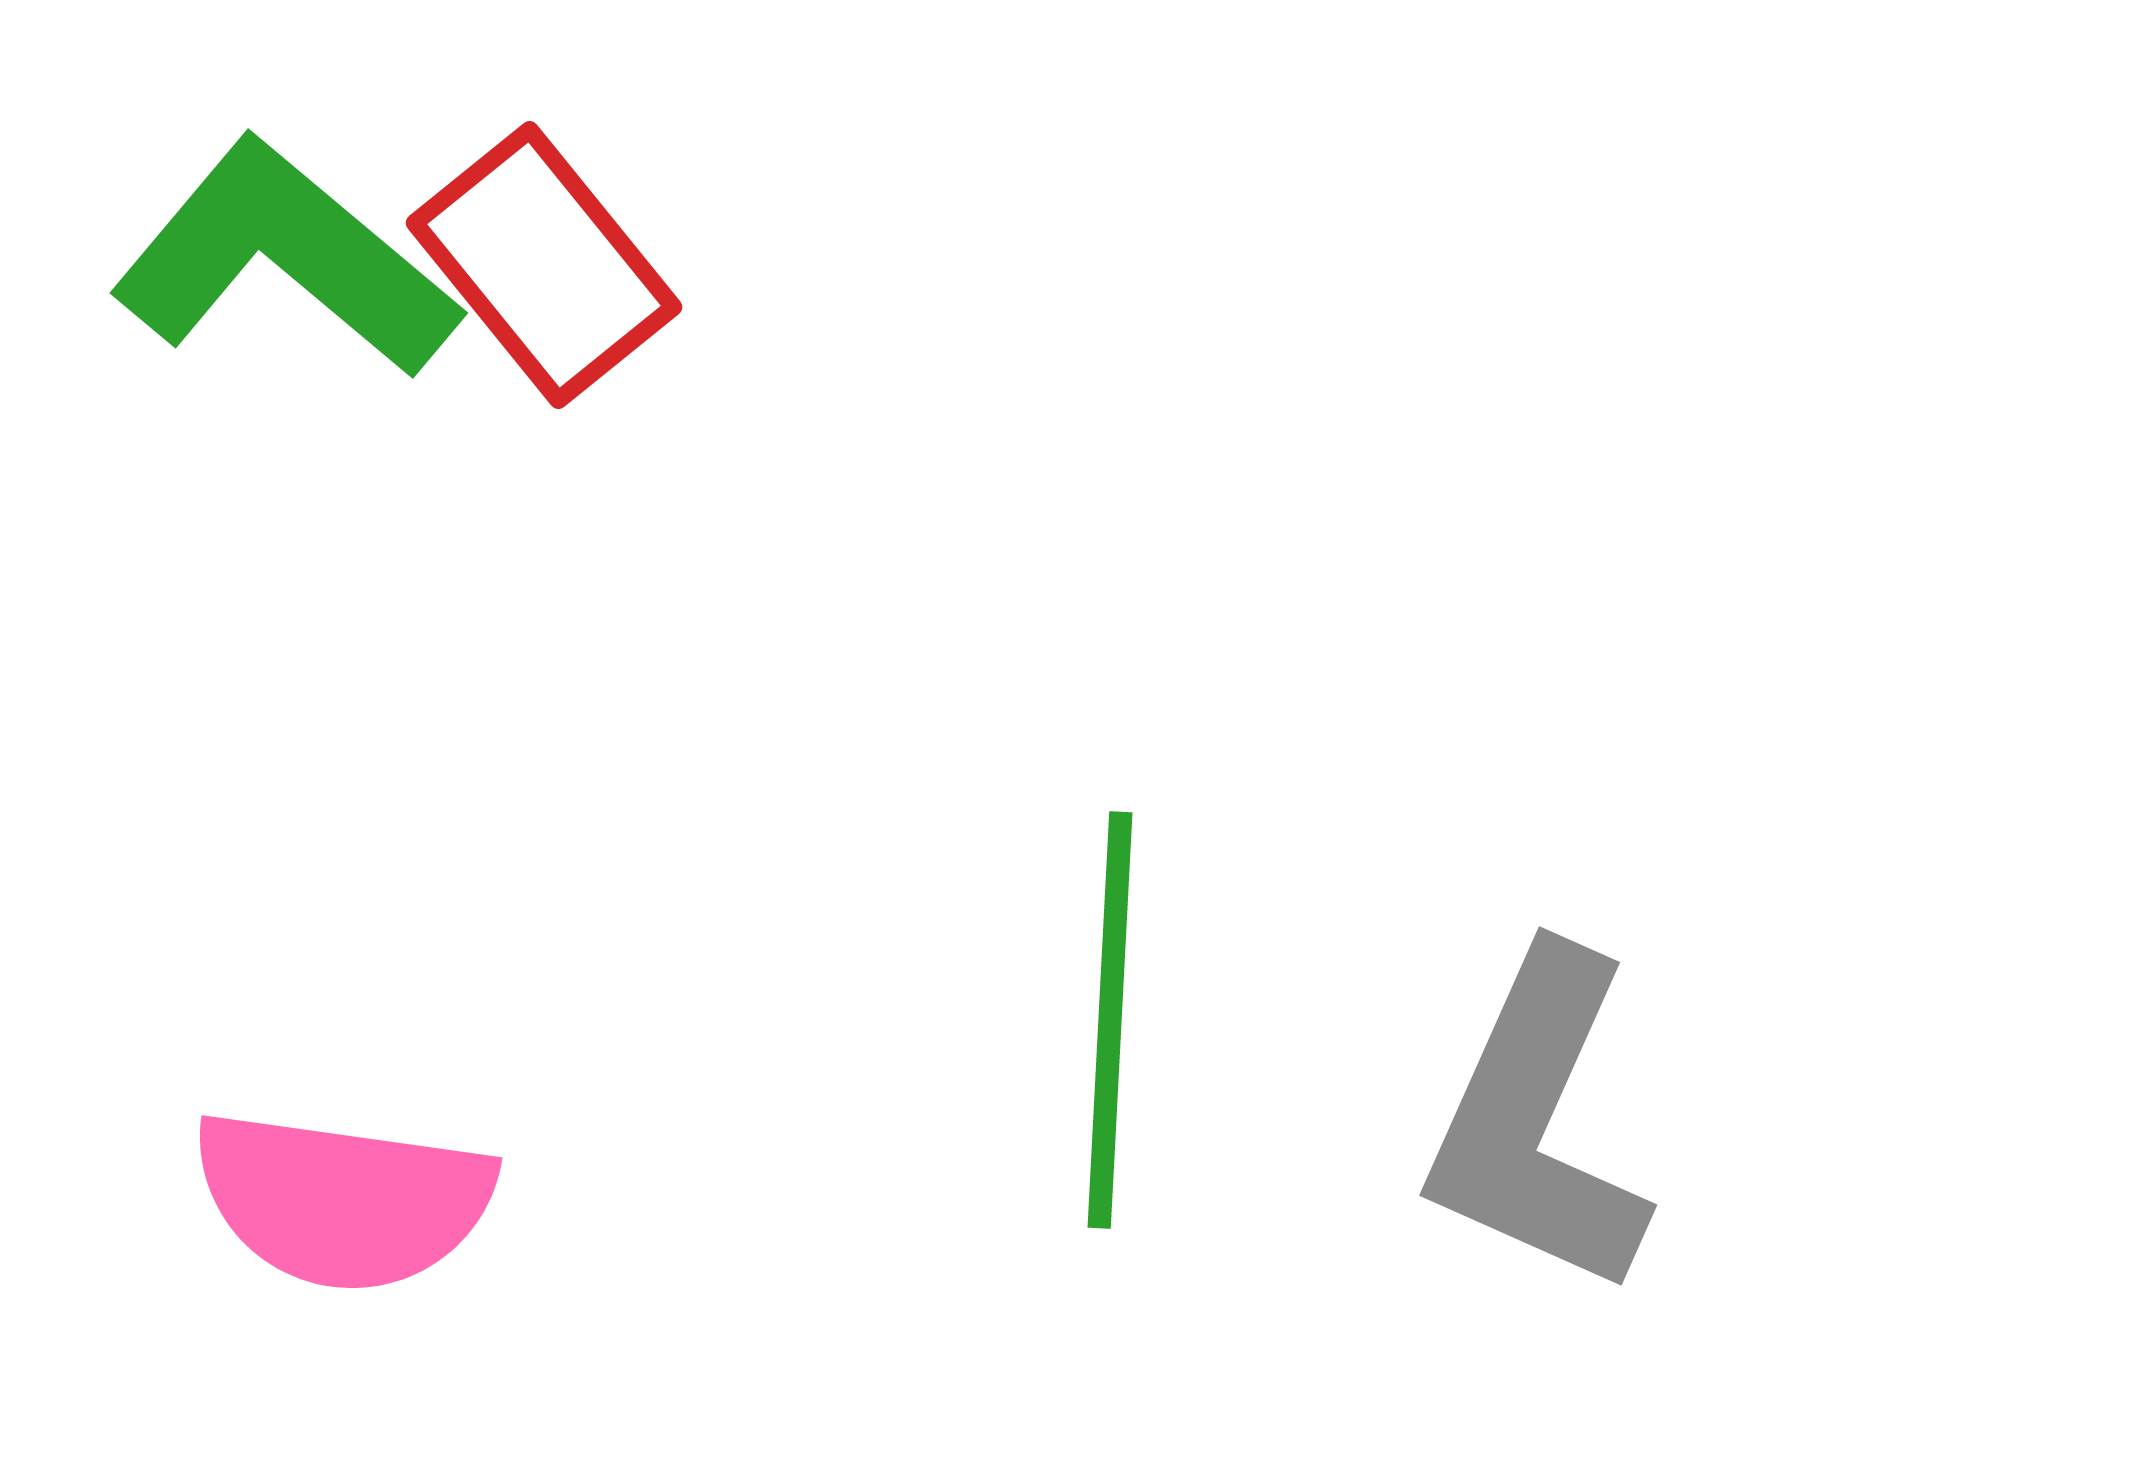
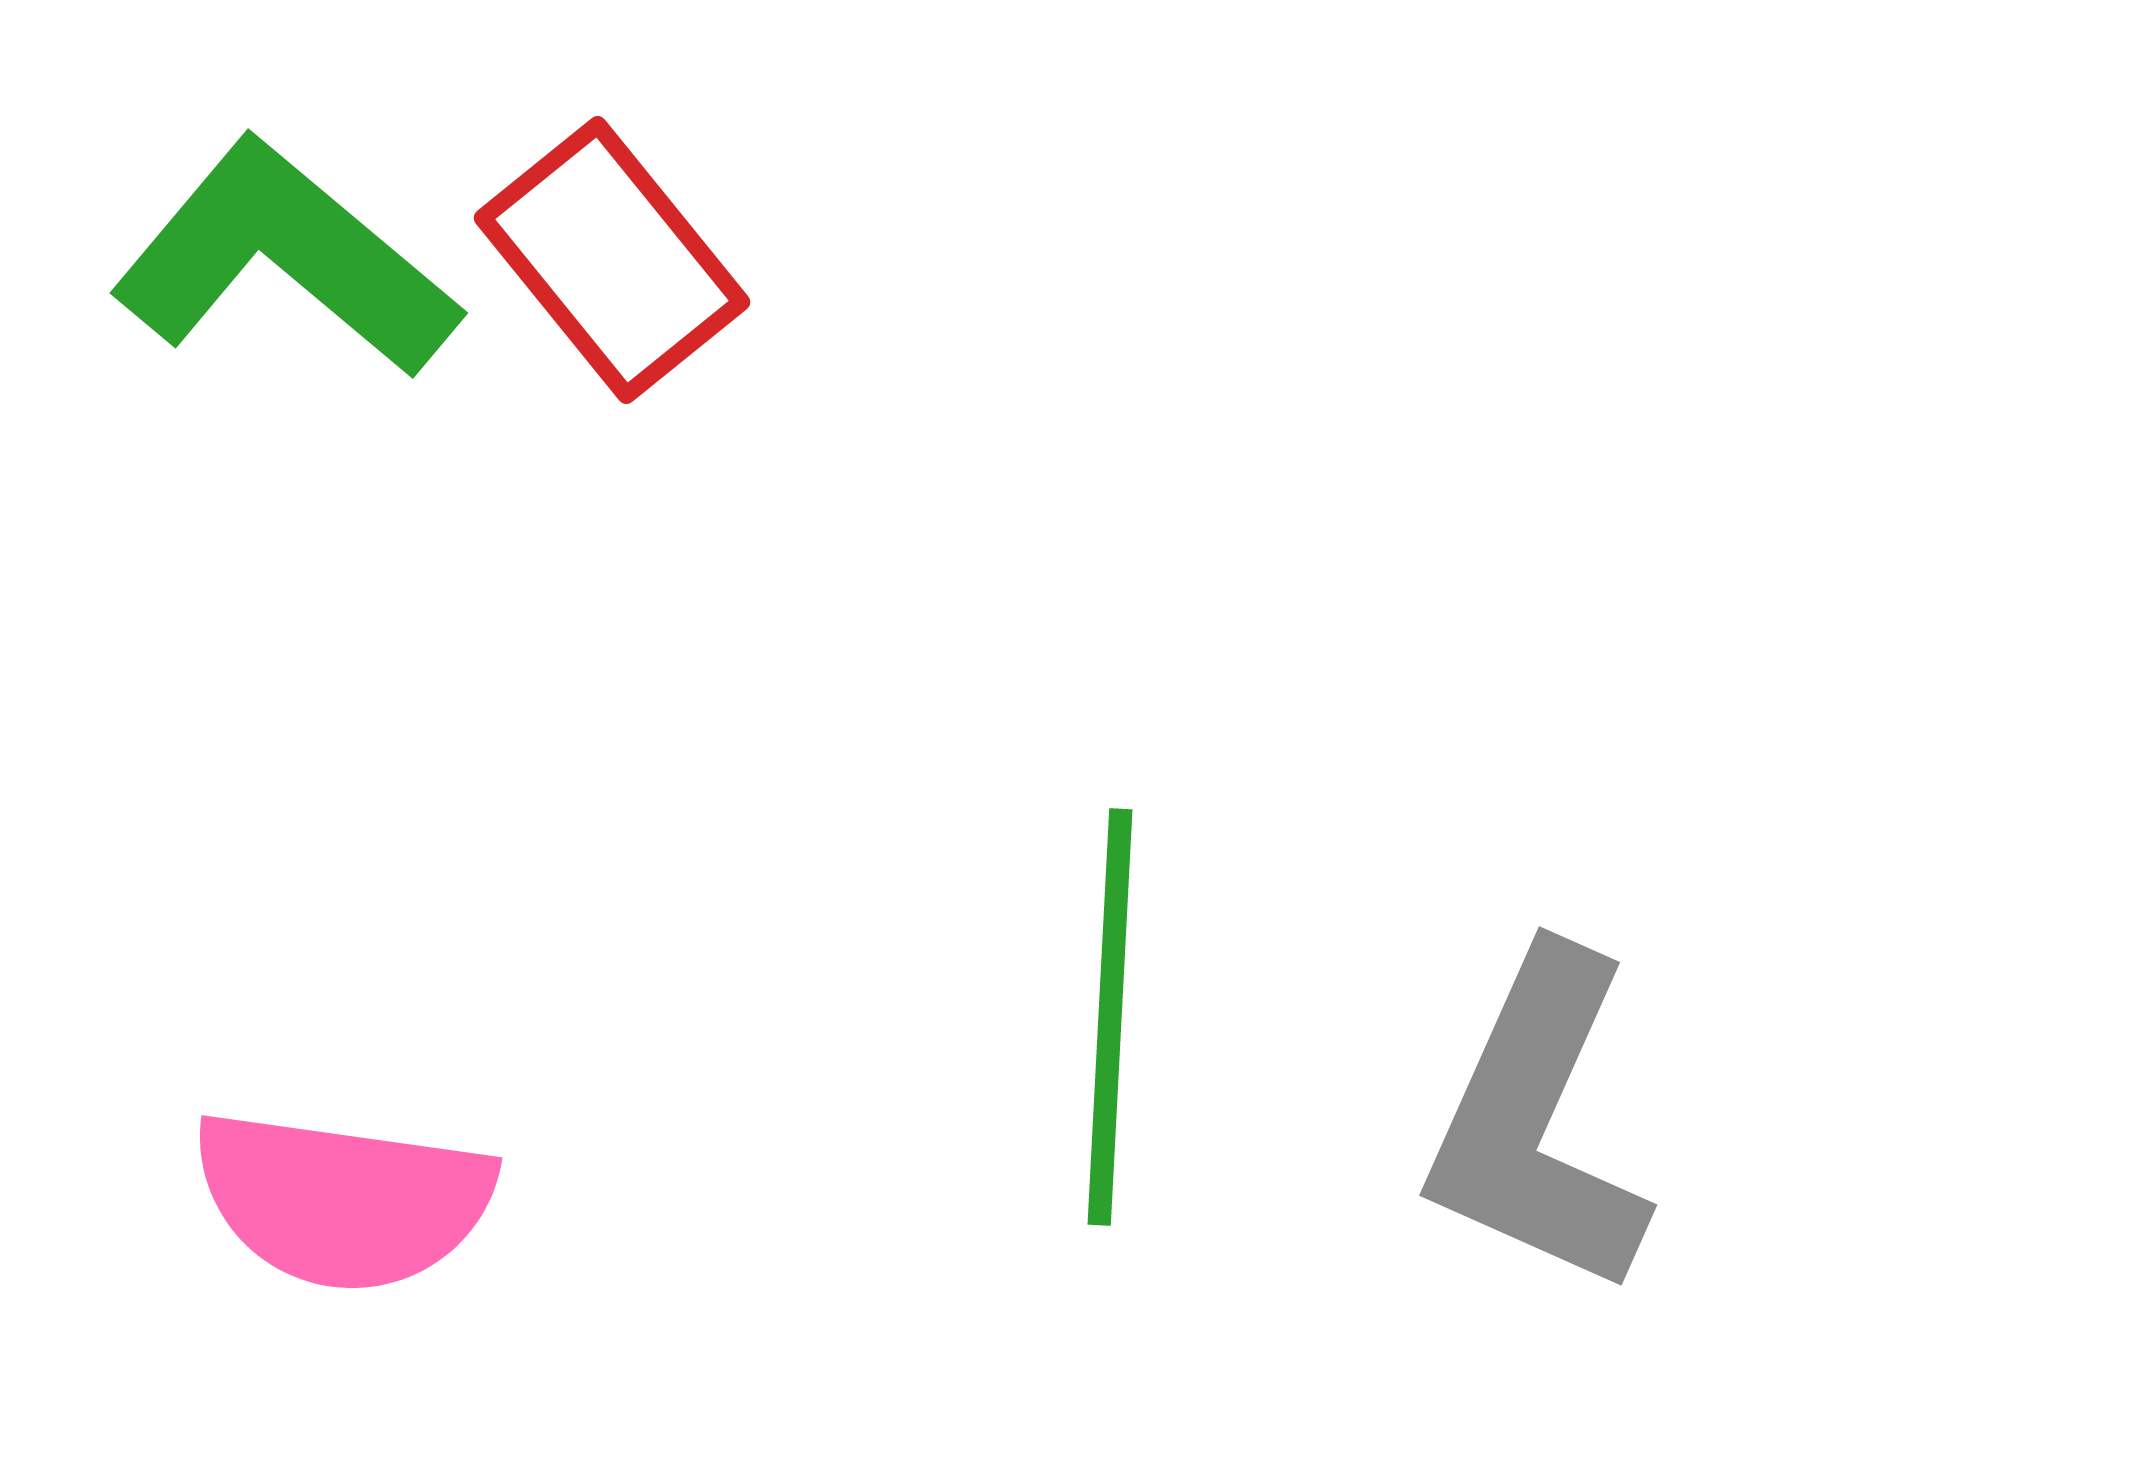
red rectangle: moved 68 px right, 5 px up
green line: moved 3 px up
